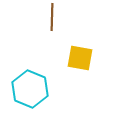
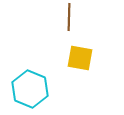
brown line: moved 17 px right
